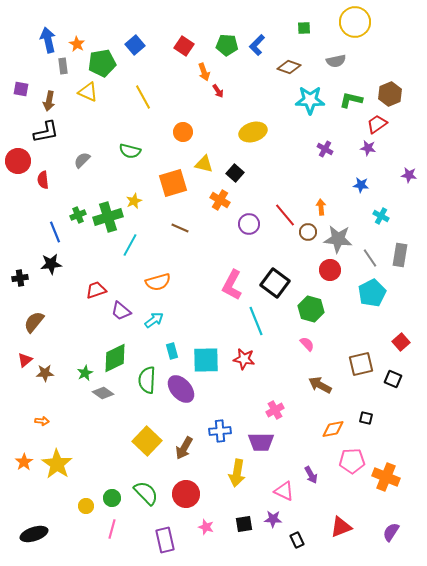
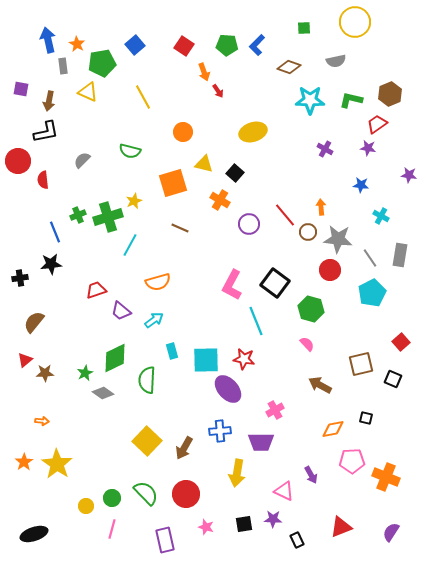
purple ellipse at (181, 389): moved 47 px right
